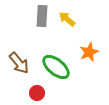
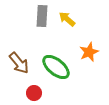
red circle: moved 3 px left
